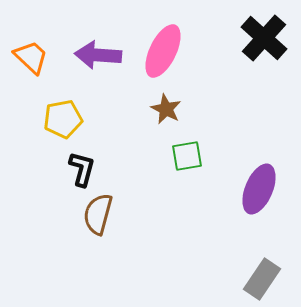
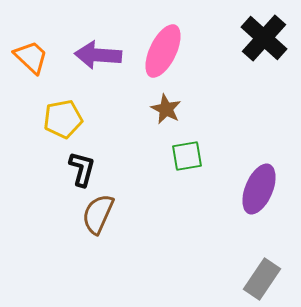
brown semicircle: rotated 9 degrees clockwise
